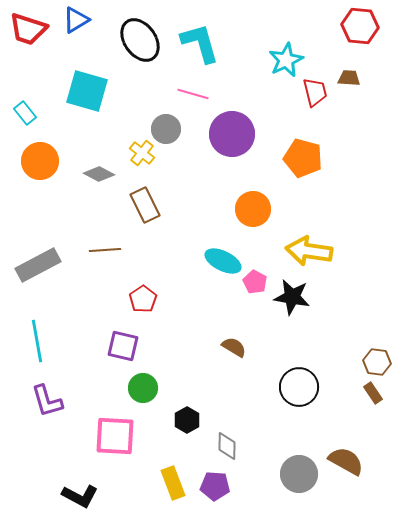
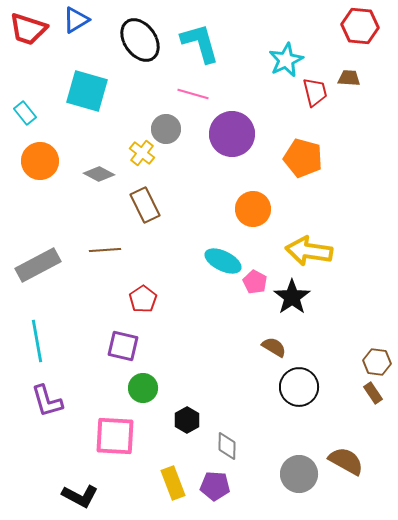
black star at (292, 297): rotated 27 degrees clockwise
brown semicircle at (234, 347): moved 40 px right
